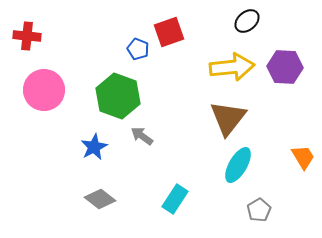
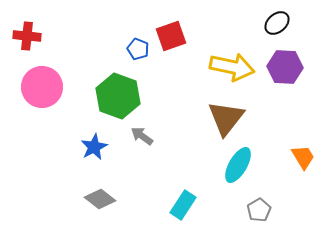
black ellipse: moved 30 px right, 2 px down
red square: moved 2 px right, 4 px down
yellow arrow: rotated 18 degrees clockwise
pink circle: moved 2 px left, 3 px up
brown triangle: moved 2 px left
cyan rectangle: moved 8 px right, 6 px down
